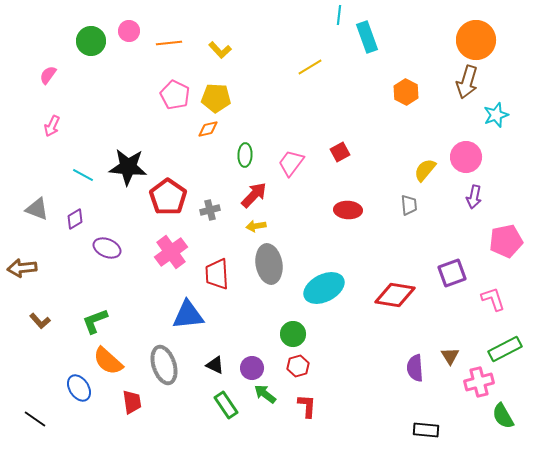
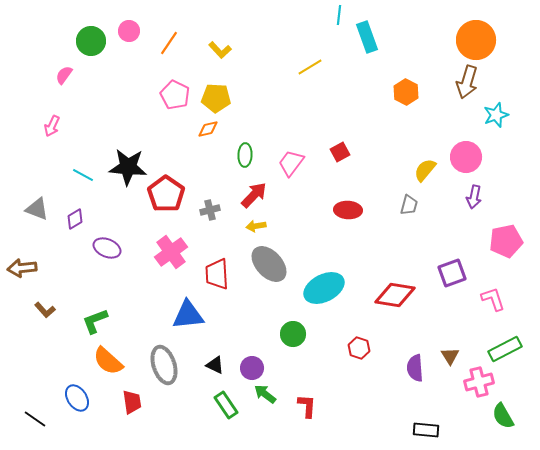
orange line at (169, 43): rotated 50 degrees counterclockwise
pink semicircle at (48, 75): moved 16 px right
red pentagon at (168, 197): moved 2 px left, 3 px up
gray trapezoid at (409, 205): rotated 20 degrees clockwise
gray ellipse at (269, 264): rotated 33 degrees counterclockwise
brown L-shape at (40, 321): moved 5 px right, 11 px up
red hexagon at (298, 366): moved 61 px right, 18 px up; rotated 25 degrees counterclockwise
blue ellipse at (79, 388): moved 2 px left, 10 px down
